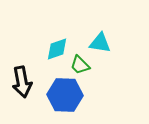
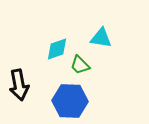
cyan triangle: moved 1 px right, 5 px up
black arrow: moved 3 px left, 3 px down
blue hexagon: moved 5 px right, 6 px down
